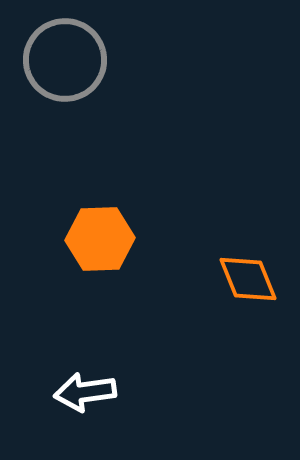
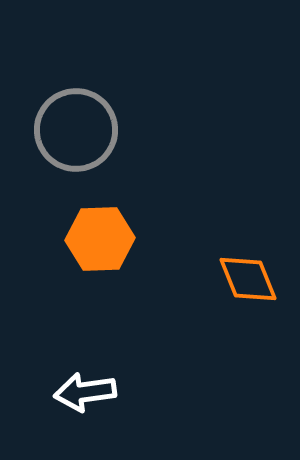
gray circle: moved 11 px right, 70 px down
